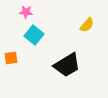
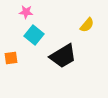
black trapezoid: moved 4 px left, 9 px up
